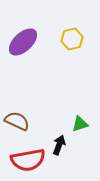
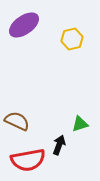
purple ellipse: moved 1 px right, 17 px up; rotated 8 degrees clockwise
